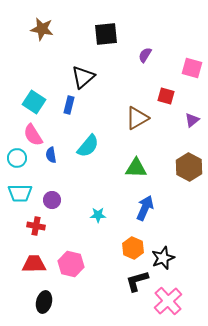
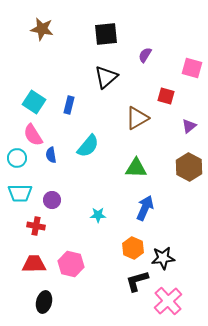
black triangle: moved 23 px right
purple triangle: moved 3 px left, 6 px down
black star: rotated 15 degrees clockwise
